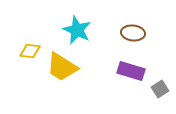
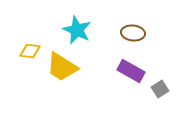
purple rectangle: rotated 12 degrees clockwise
